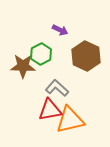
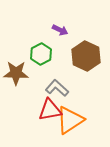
brown star: moved 7 px left, 7 px down
orange triangle: rotated 20 degrees counterclockwise
